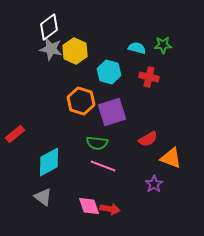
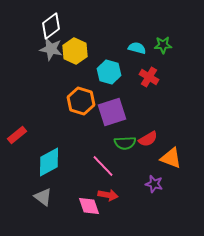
white diamond: moved 2 px right, 1 px up
red cross: rotated 18 degrees clockwise
red rectangle: moved 2 px right, 1 px down
green semicircle: moved 28 px right; rotated 10 degrees counterclockwise
pink line: rotated 25 degrees clockwise
purple star: rotated 24 degrees counterclockwise
red arrow: moved 2 px left, 14 px up
